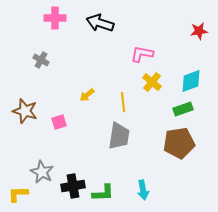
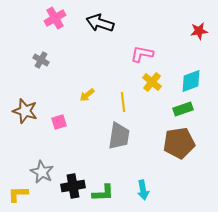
pink cross: rotated 30 degrees counterclockwise
